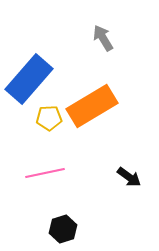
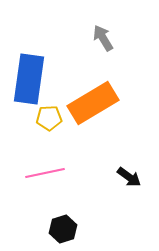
blue rectangle: rotated 33 degrees counterclockwise
orange rectangle: moved 1 px right, 3 px up
